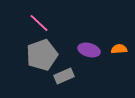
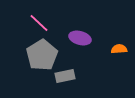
purple ellipse: moved 9 px left, 12 px up
gray pentagon: rotated 12 degrees counterclockwise
gray rectangle: moved 1 px right; rotated 12 degrees clockwise
